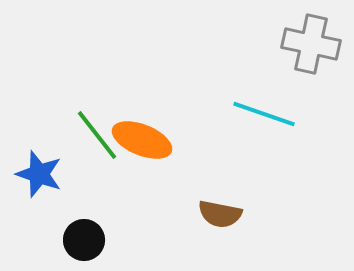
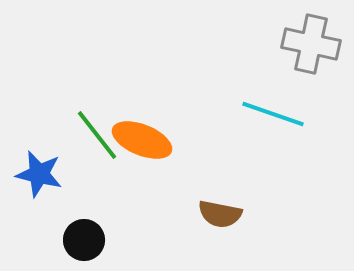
cyan line: moved 9 px right
blue star: rotated 6 degrees counterclockwise
